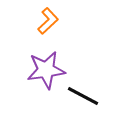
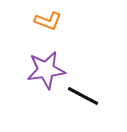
orange L-shape: rotated 64 degrees clockwise
